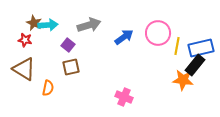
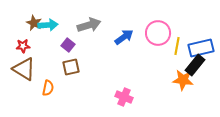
red star: moved 2 px left, 6 px down; rotated 16 degrees counterclockwise
